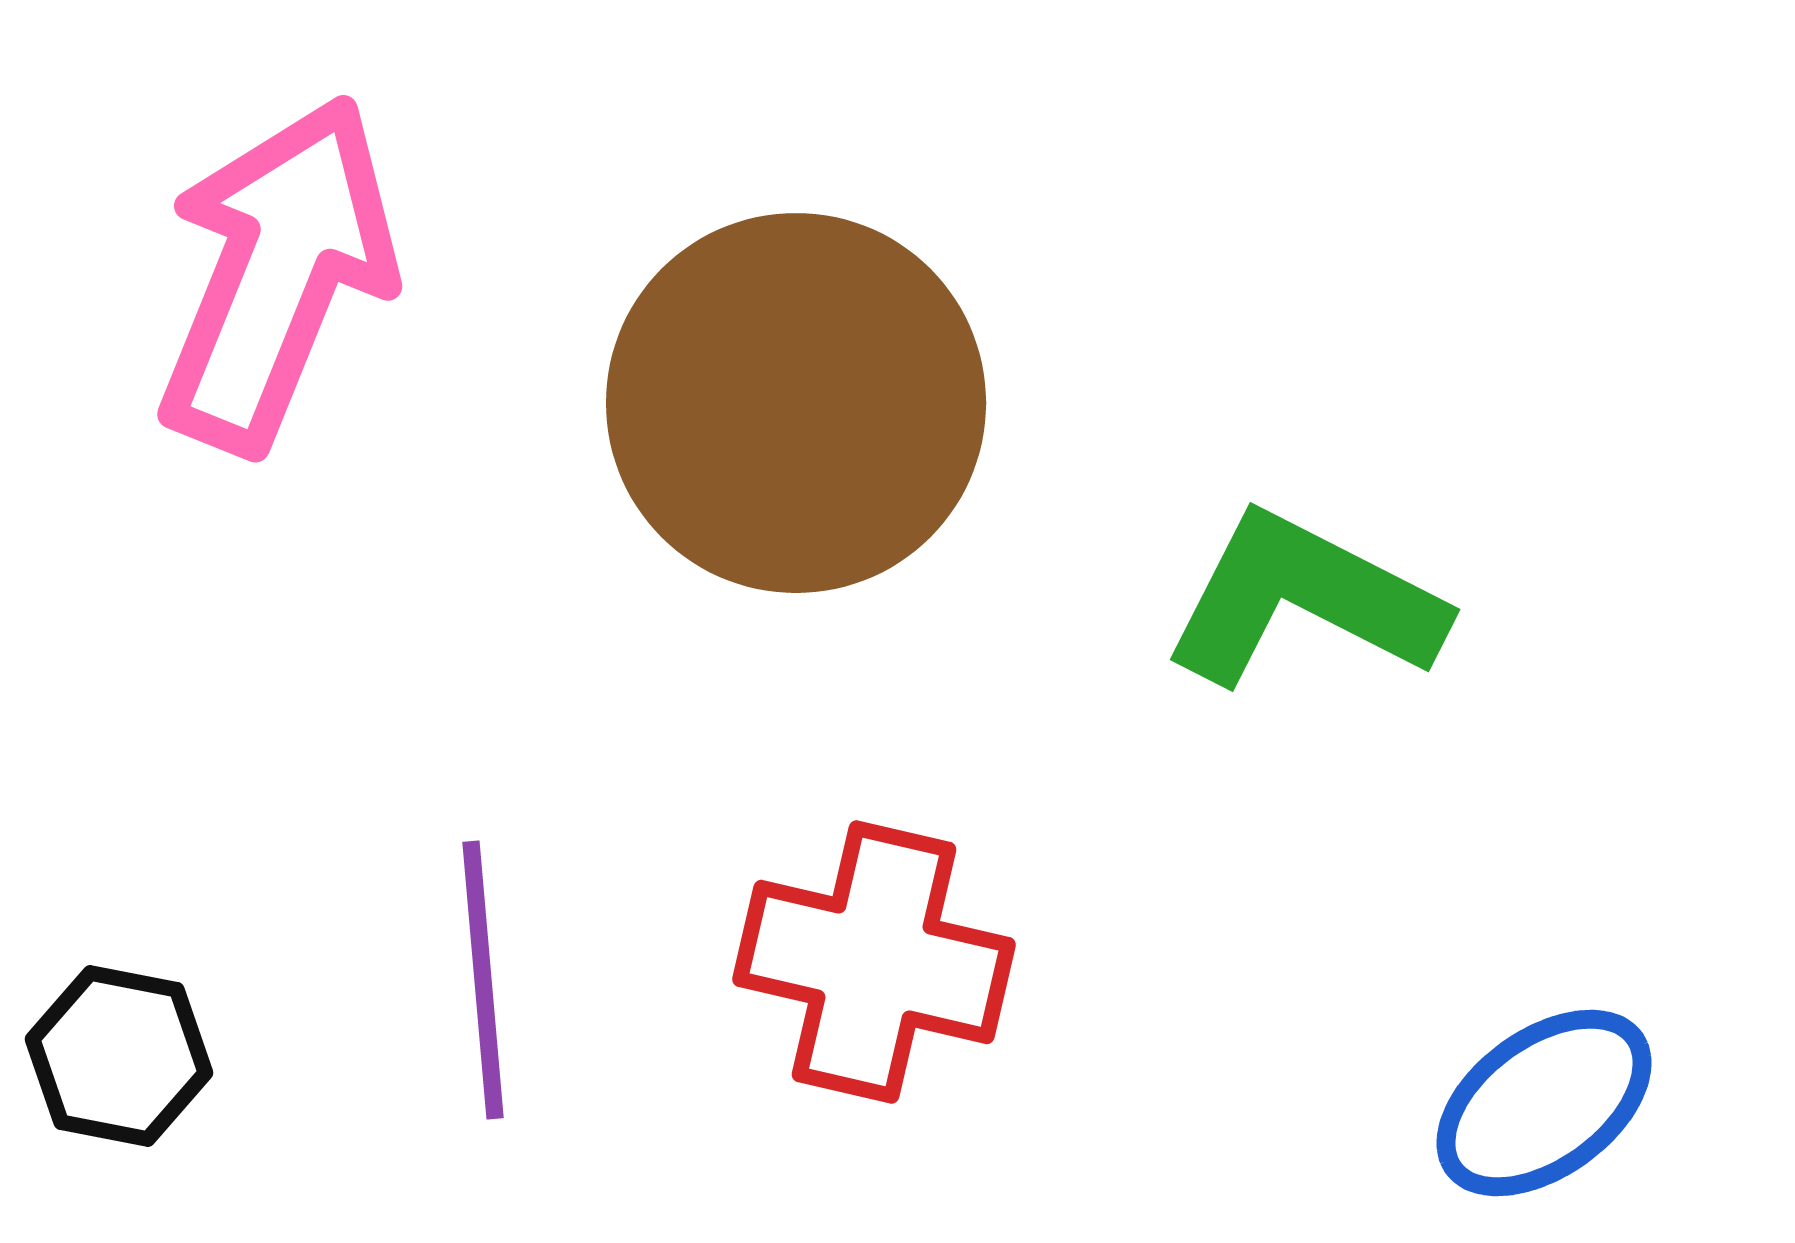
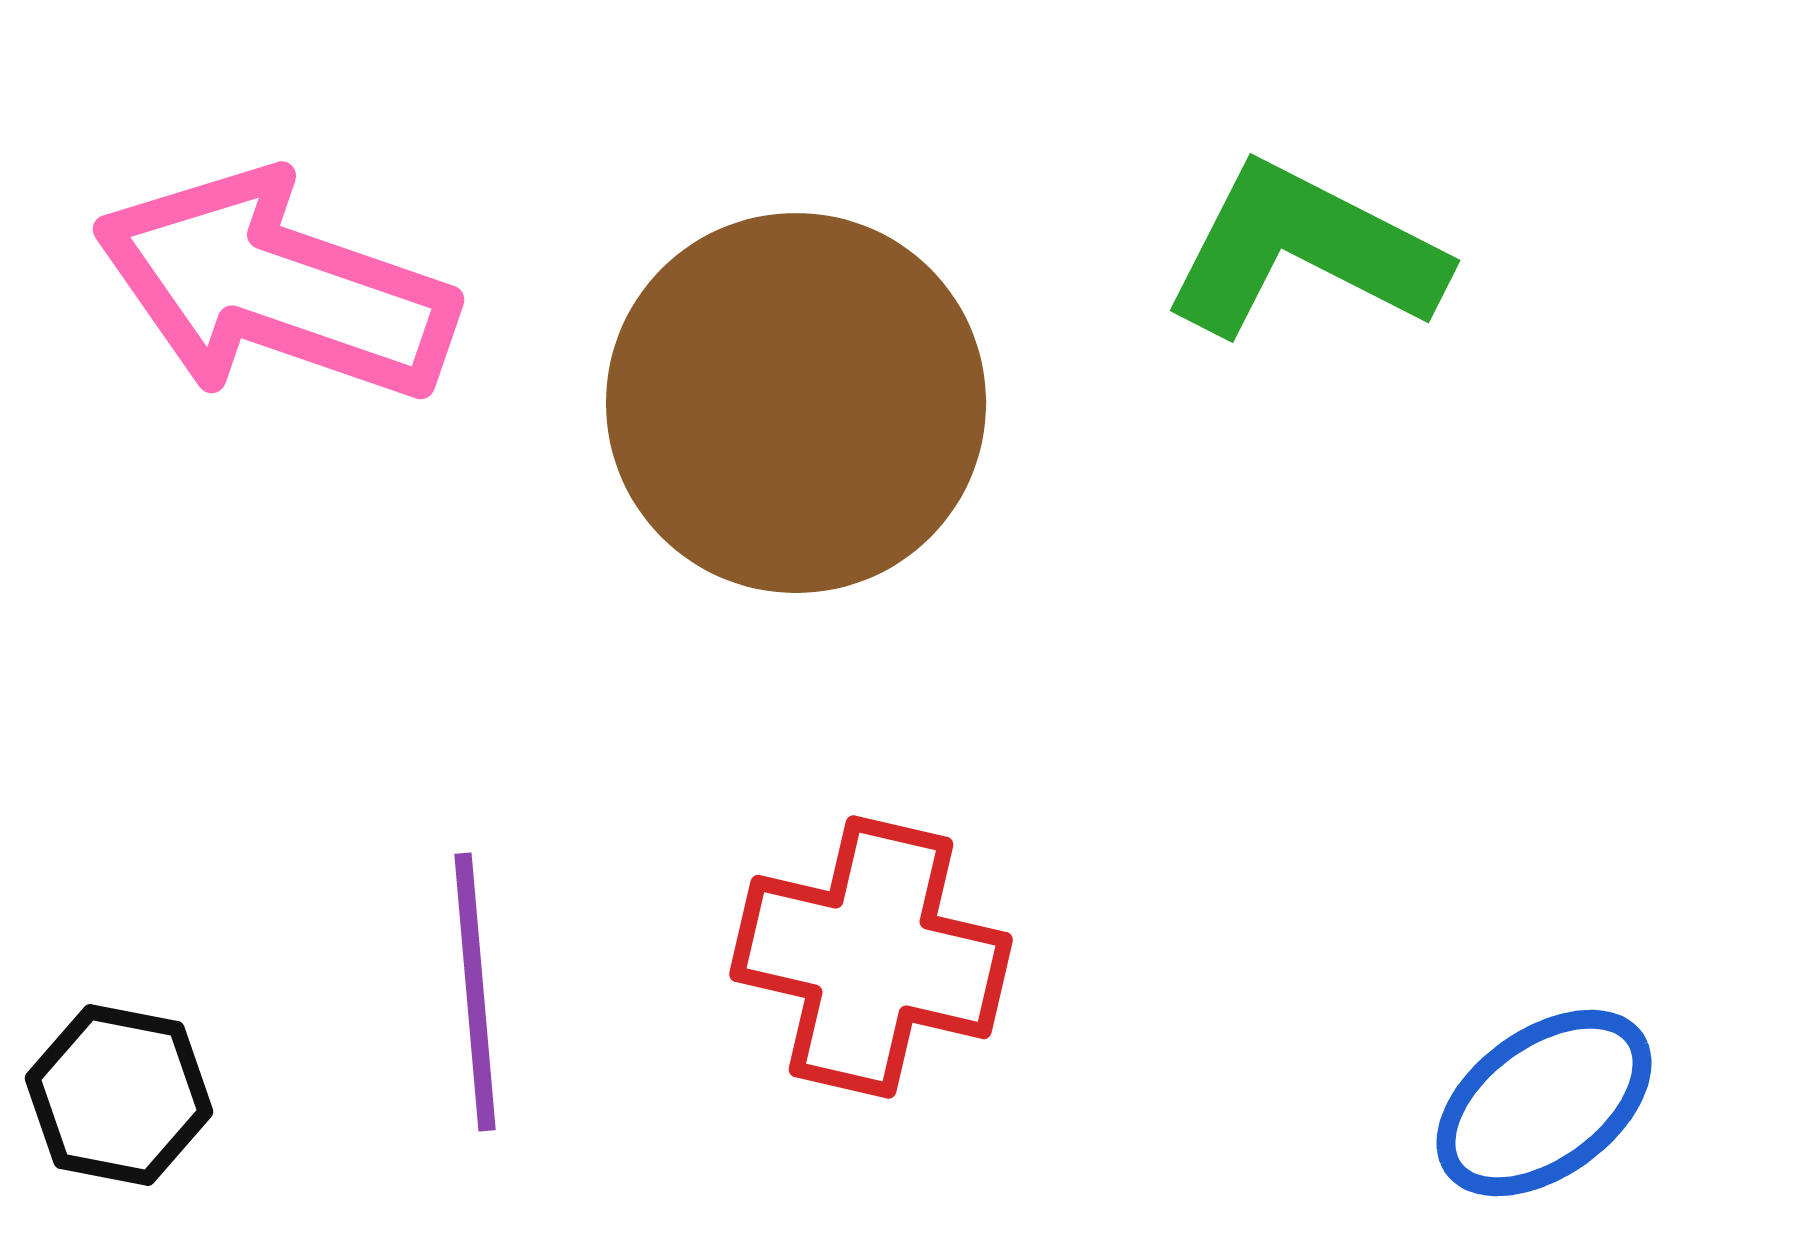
pink arrow: moved 2 px left, 13 px down; rotated 93 degrees counterclockwise
green L-shape: moved 349 px up
red cross: moved 3 px left, 5 px up
purple line: moved 8 px left, 12 px down
black hexagon: moved 39 px down
